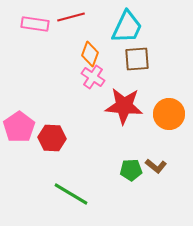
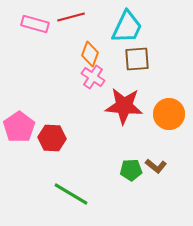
pink rectangle: rotated 8 degrees clockwise
